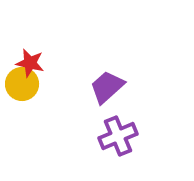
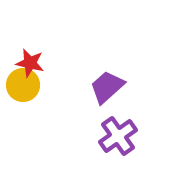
yellow circle: moved 1 px right, 1 px down
purple cross: rotated 12 degrees counterclockwise
